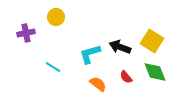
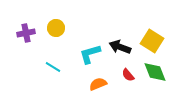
yellow circle: moved 11 px down
red semicircle: moved 2 px right, 2 px up
orange semicircle: rotated 60 degrees counterclockwise
